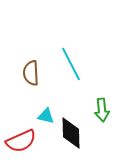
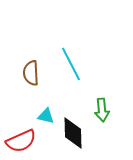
black diamond: moved 2 px right
